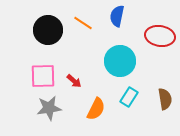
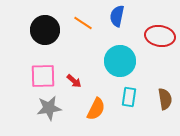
black circle: moved 3 px left
cyan rectangle: rotated 24 degrees counterclockwise
